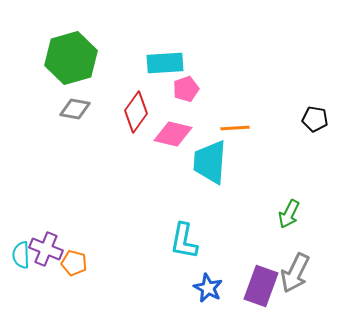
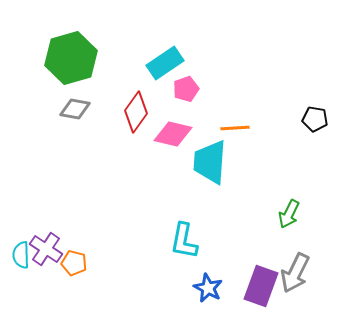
cyan rectangle: rotated 30 degrees counterclockwise
purple cross: rotated 12 degrees clockwise
